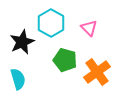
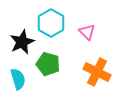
pink triangle: moved 2 px left, 4 px down
green pentagon: moved 17 px left, 4 px down
orange cross: rotated 28 degrees counterclockwise
